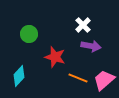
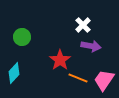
green circle: moved 7 px left, 3 px down
red star: moved 5 px right, 3 px down; rotated 20 degrees clockwise
cyan diamond: moved 5 px left, 3 px up
pink trapezoid: rotated 15 degrees counterclockwise
